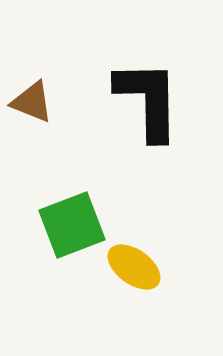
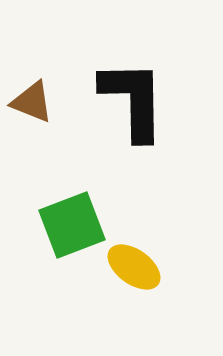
black L-shape: moved 15 px left
